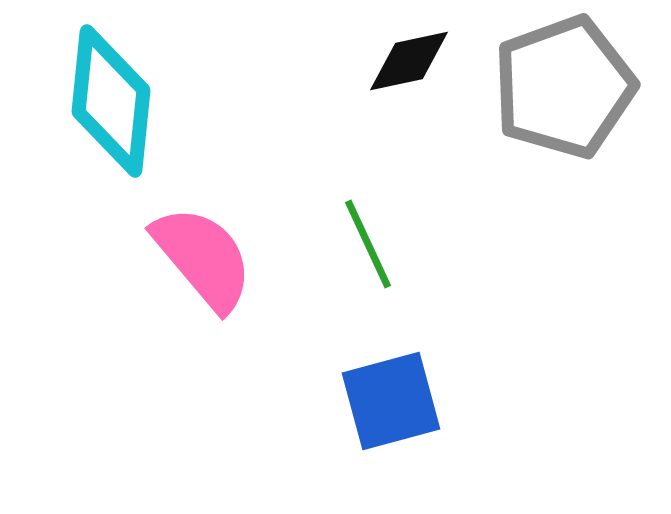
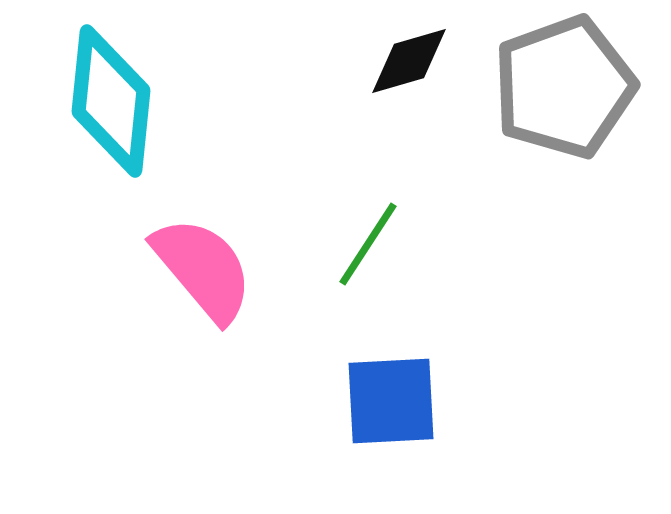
black diamond: rotated 4 degrees counterclockwise
green line: rotated 58 degrees clockwise
pink semicircle: moved 11 px down
blue square: rotated 12 degrees clockwise
